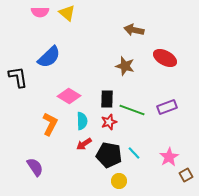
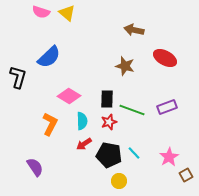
pink semicircle: moved 1 px right; rotated 18 degrees clockwise
black L-shape: rotated 25 degrees clockwise
